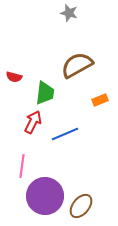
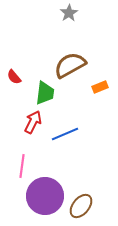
gray star: rotated 24 degrees clockwise
brown semicircle: moved 7 px left
red semicircle: rotated 35 degrees clockwise
orange rectangle: moved 13 px up
